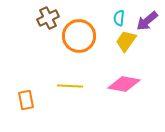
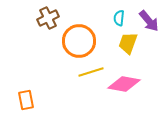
purple arrow: moved 2 px right; rotated 90 degrees counterclockwise
orange circle: moved 5 px down
yellow trapezoid: moved 2 px right, 2 px down; rotated 15 degrees counterclockwise
yellow line: moved 21 px right, 14 px up; rotated 20 degrees counterclockwise
